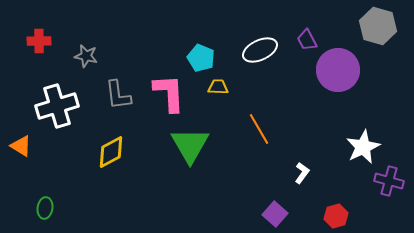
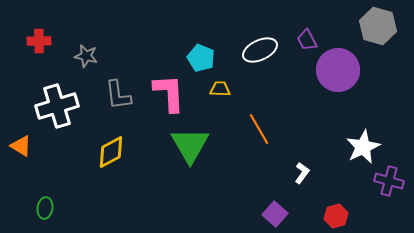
yellow trapezoid: moved 2 px right, 2 px down
